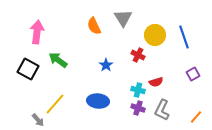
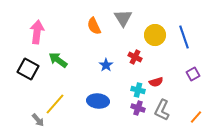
red cross: moved 3 px left, 2 px down
